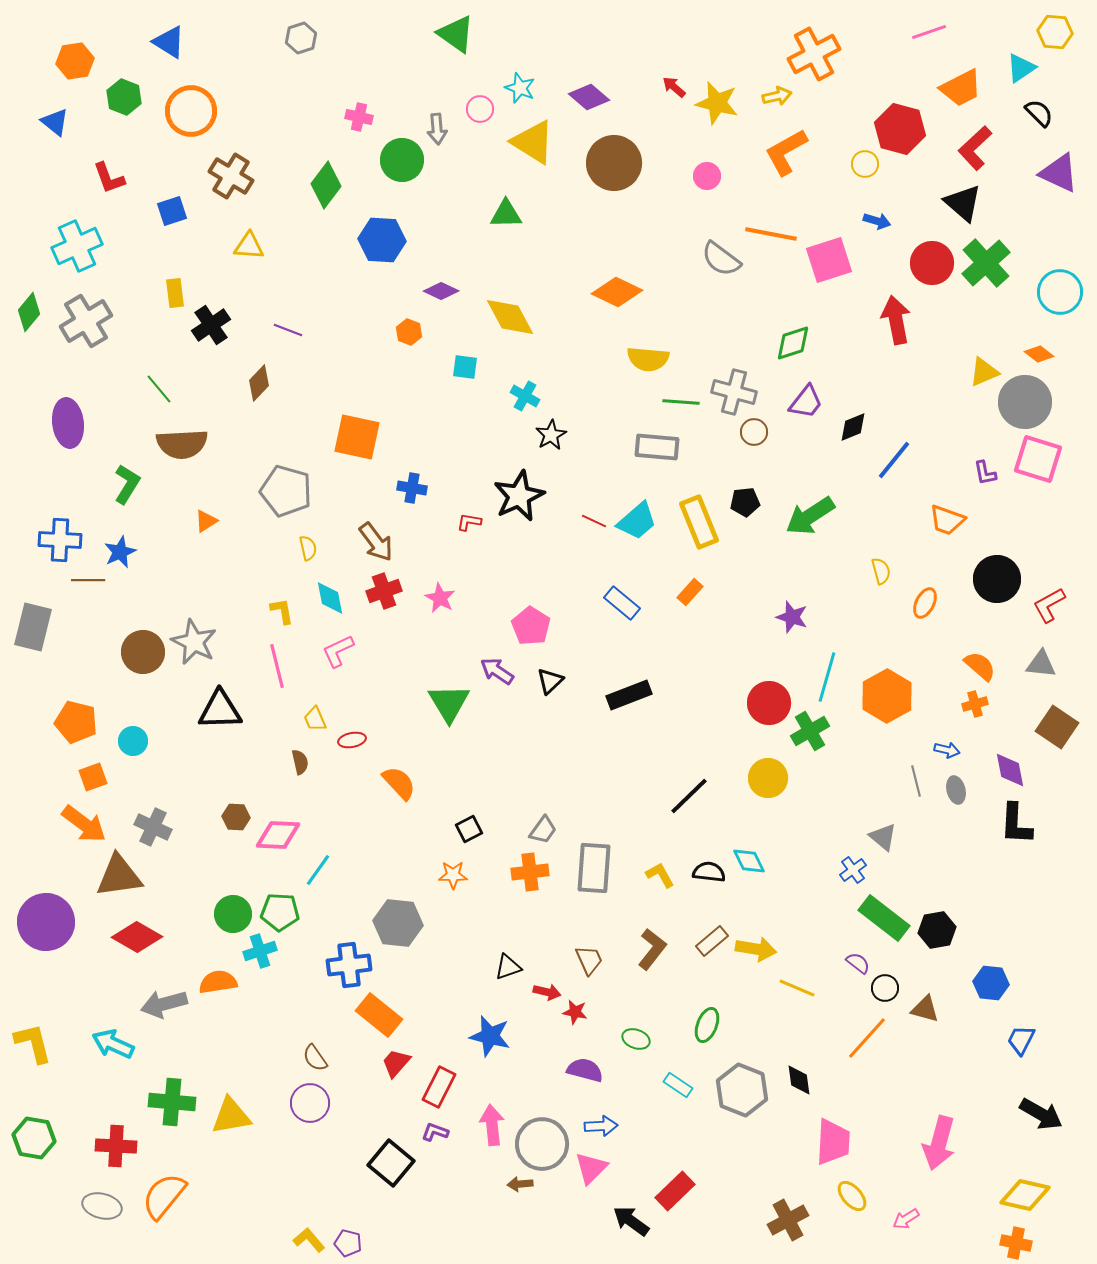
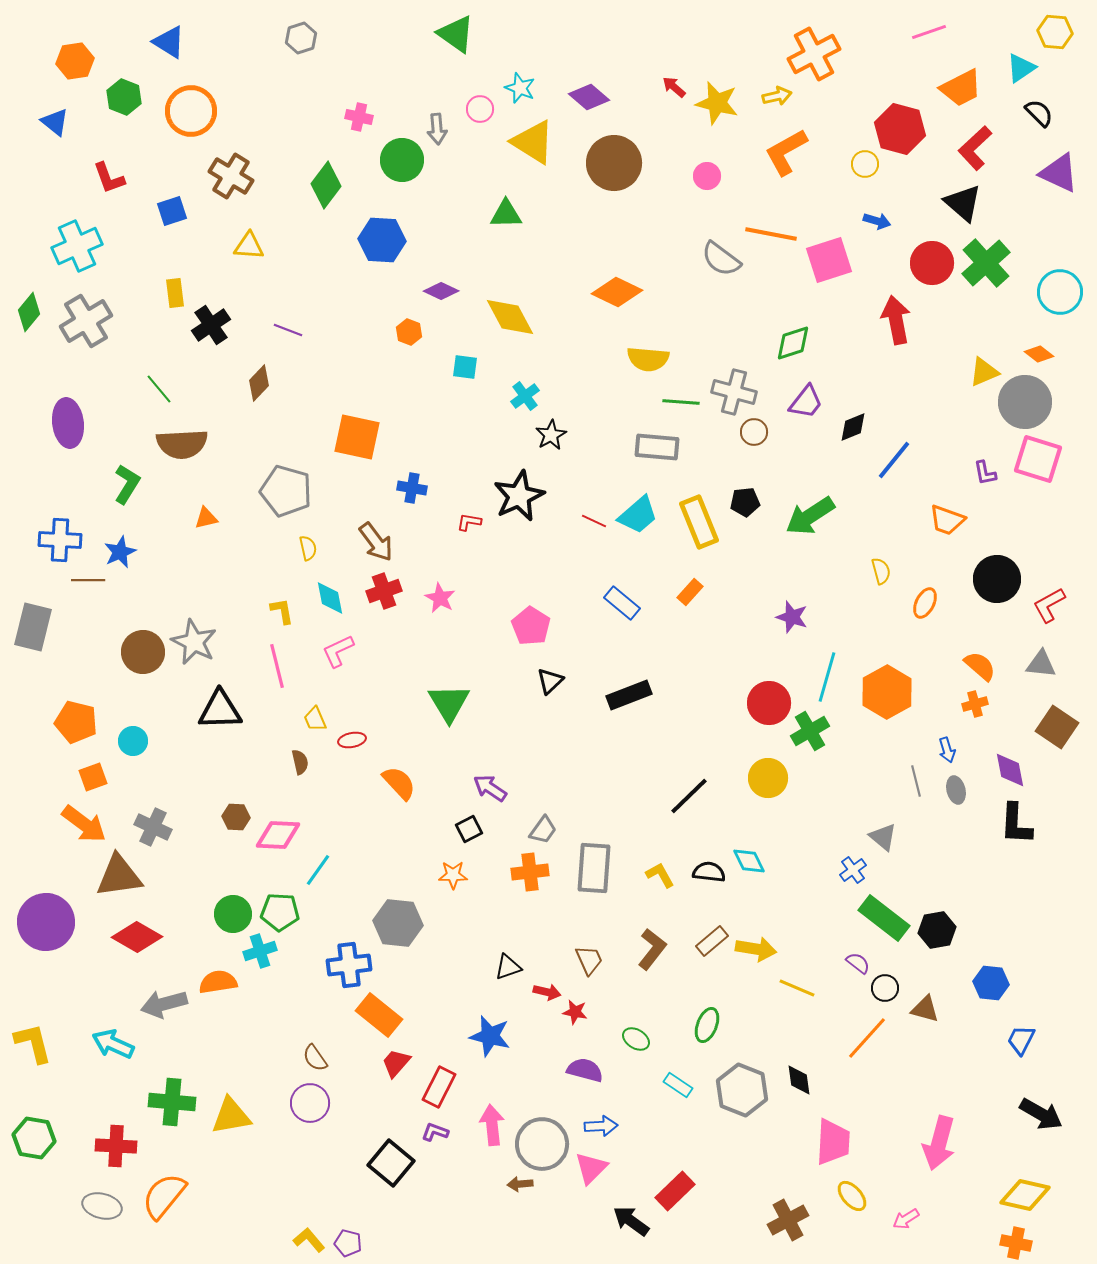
cyan cross at (525, 396): rotated 24 degrees clockwise
orange triangle at (206, 521): moved 3 px up; rotated 20 degrees clockwise
cyan trapezoid at (637, 521): moved 1 px right, 6 px up
purple arrow at (497, 671): moved 7 px left, 117 px down
orange hexagon at (887, 696): moved 4 px up
blue arrow at (947, 750): rotated 60 degrees clockwise
green ellipse at (636, 1039): rotated 12 degrees clockwise
